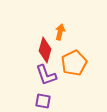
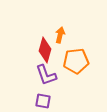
orange arrow: moved 3 px down
orange pentagon: moved 2 px right, 2 px up; rotated 20 degrees clockwise
